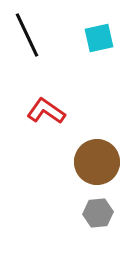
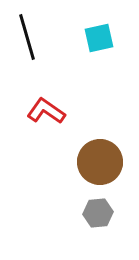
black line: moved 2 px down; rotated 9 degrees clockwise
brown circle: moved 3 px right
